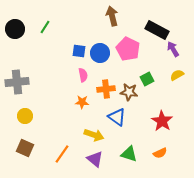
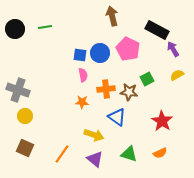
green line: rotated 48 degrees clockwise
blue square: moved 1 px right, 4 px down
gray cross: moved 1 px right, 8 px down; rotated 25 degrees clockwise
